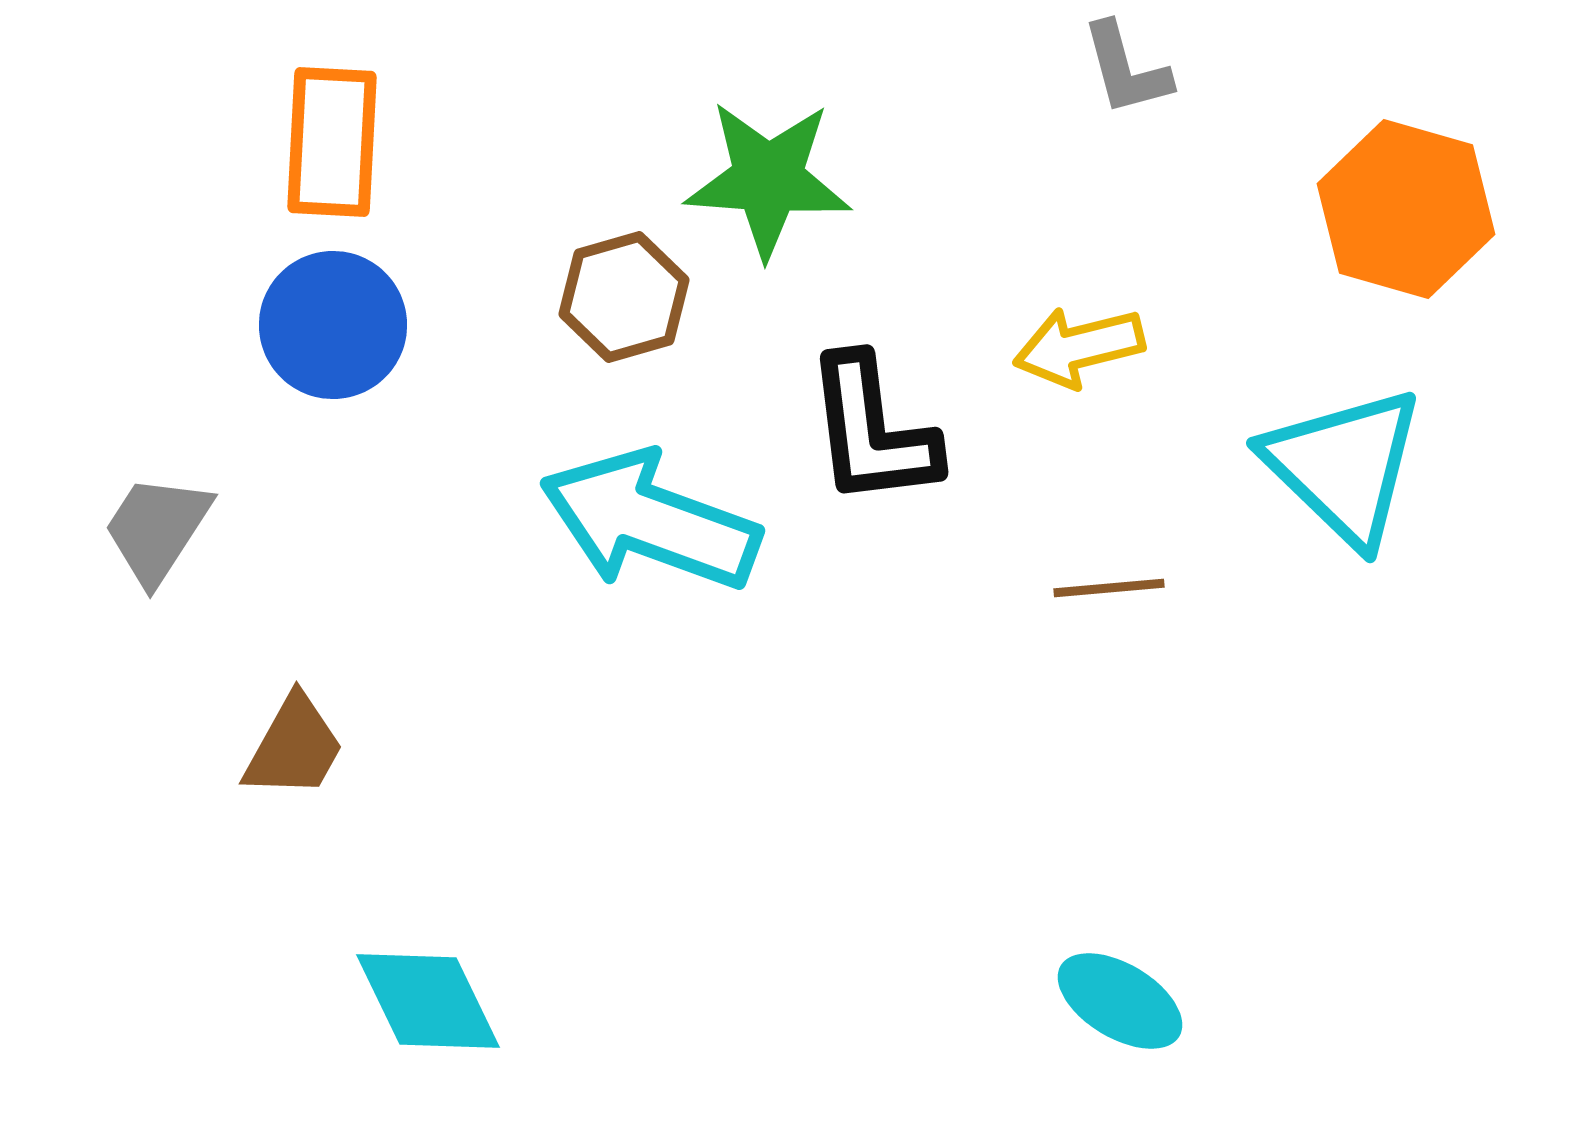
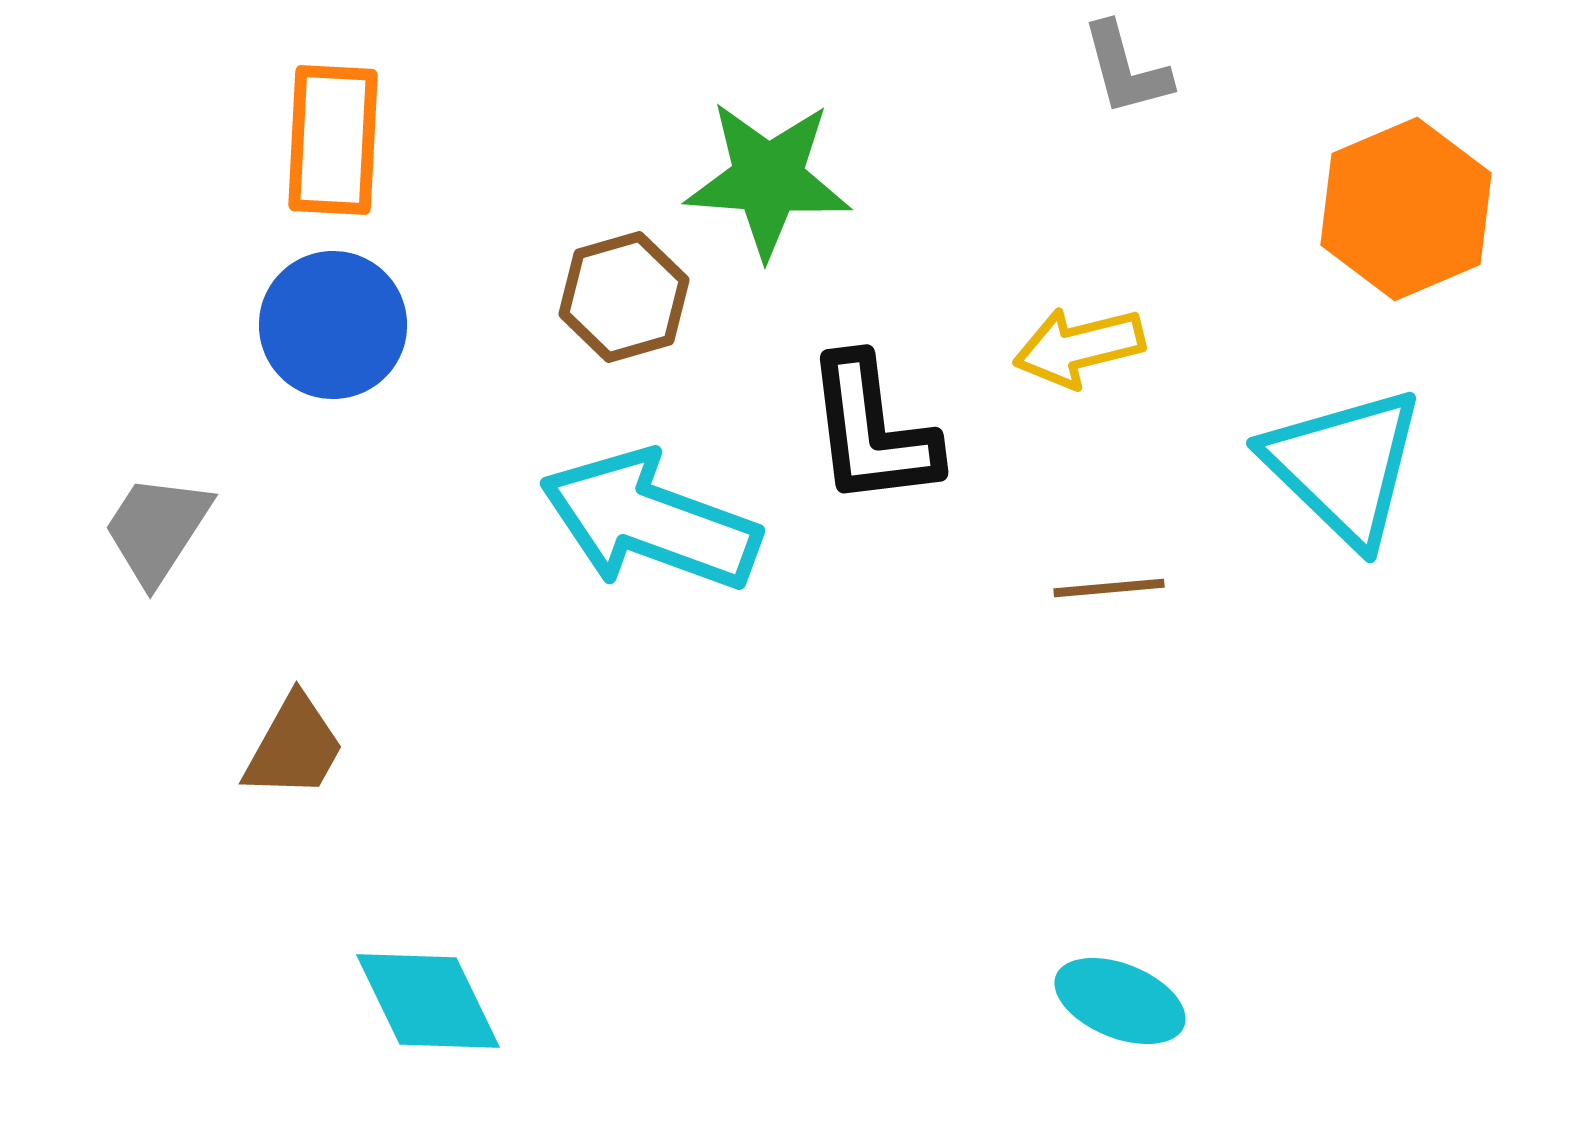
orange rectangle: moved 1 px right, 2 px up
orange hexagon: rotated 21 degrees clockwise
cyan ellipse: rotated 9 degrees counterclockwise
